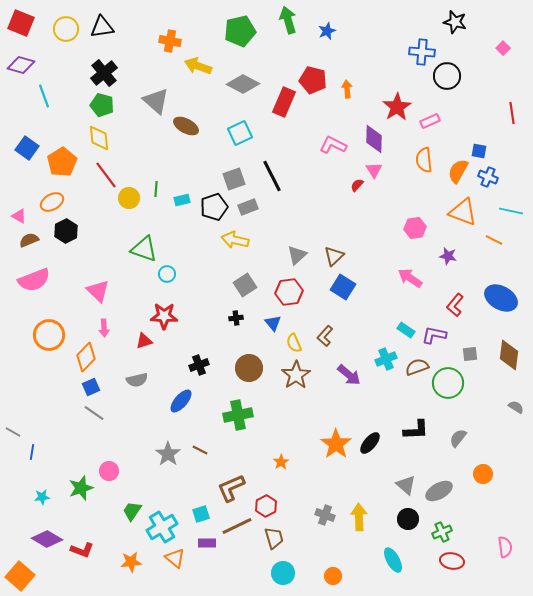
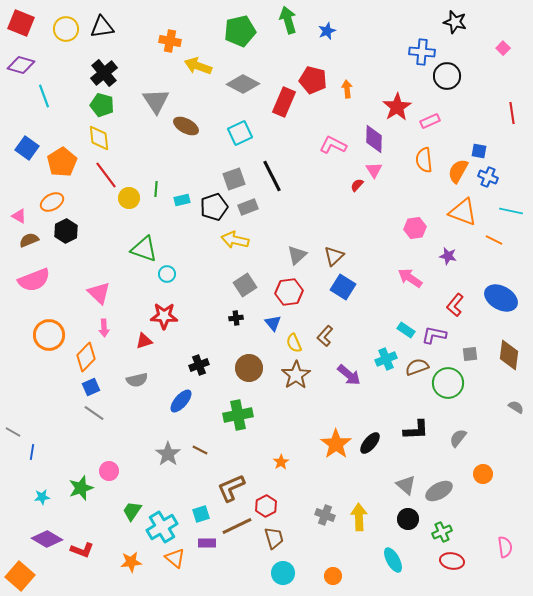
gray triangle at (156, 101): rotated 16 degrees clockwise
pink triangle at (98, 291): moved 1 px right, 2 px down
